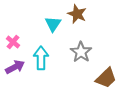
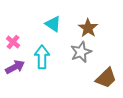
brown star: moved 11 px right, 14 px down; rotated 12 degrees clockwise
cyan triangle: rotated 30 degrees counterclockwise
gray star: rotated 15 degrees clockwise
cyan arrow: moved 1 px right, 1 px up
